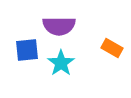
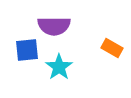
purple semicircle: moved 5 px left
cyan star: moved 2 px left, 4 px down
